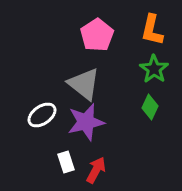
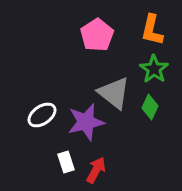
gray triangle: moved 30 px right, 9 px down
